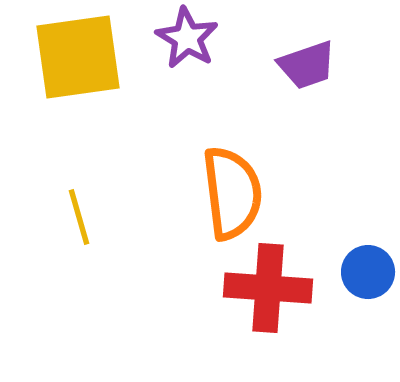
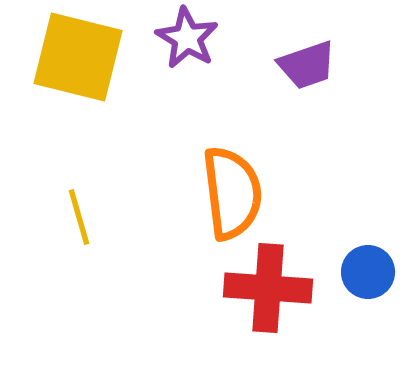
yellow square: rotated 22 degrees clockwise
